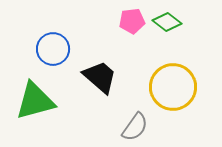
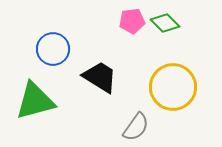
green diamond: moved 2 px left, 1 px down; rotated 8 degrees clockwise
black trapezoid: rotated 9 degrees counterclockwise
gray semicircle: moved 1 px right
